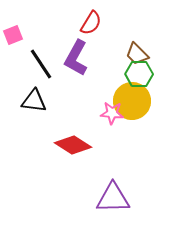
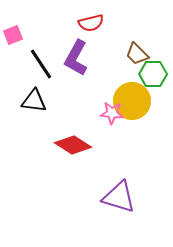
red semicircle: rotated 45 degrees clockwise
green hexagon: moved 14 px right
purple triangle: moved 6 px right, 1 px up; rotated 18 degrees clockwise
